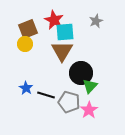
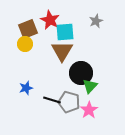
red star: moved 4 px left
blue star: rotated 24 degrees clockwise
black line: moved 6 px right, 5 px down
